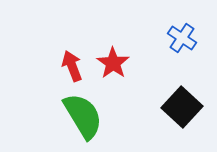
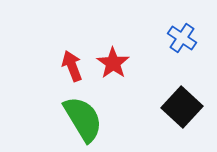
green semicircle: moved 3 px down
